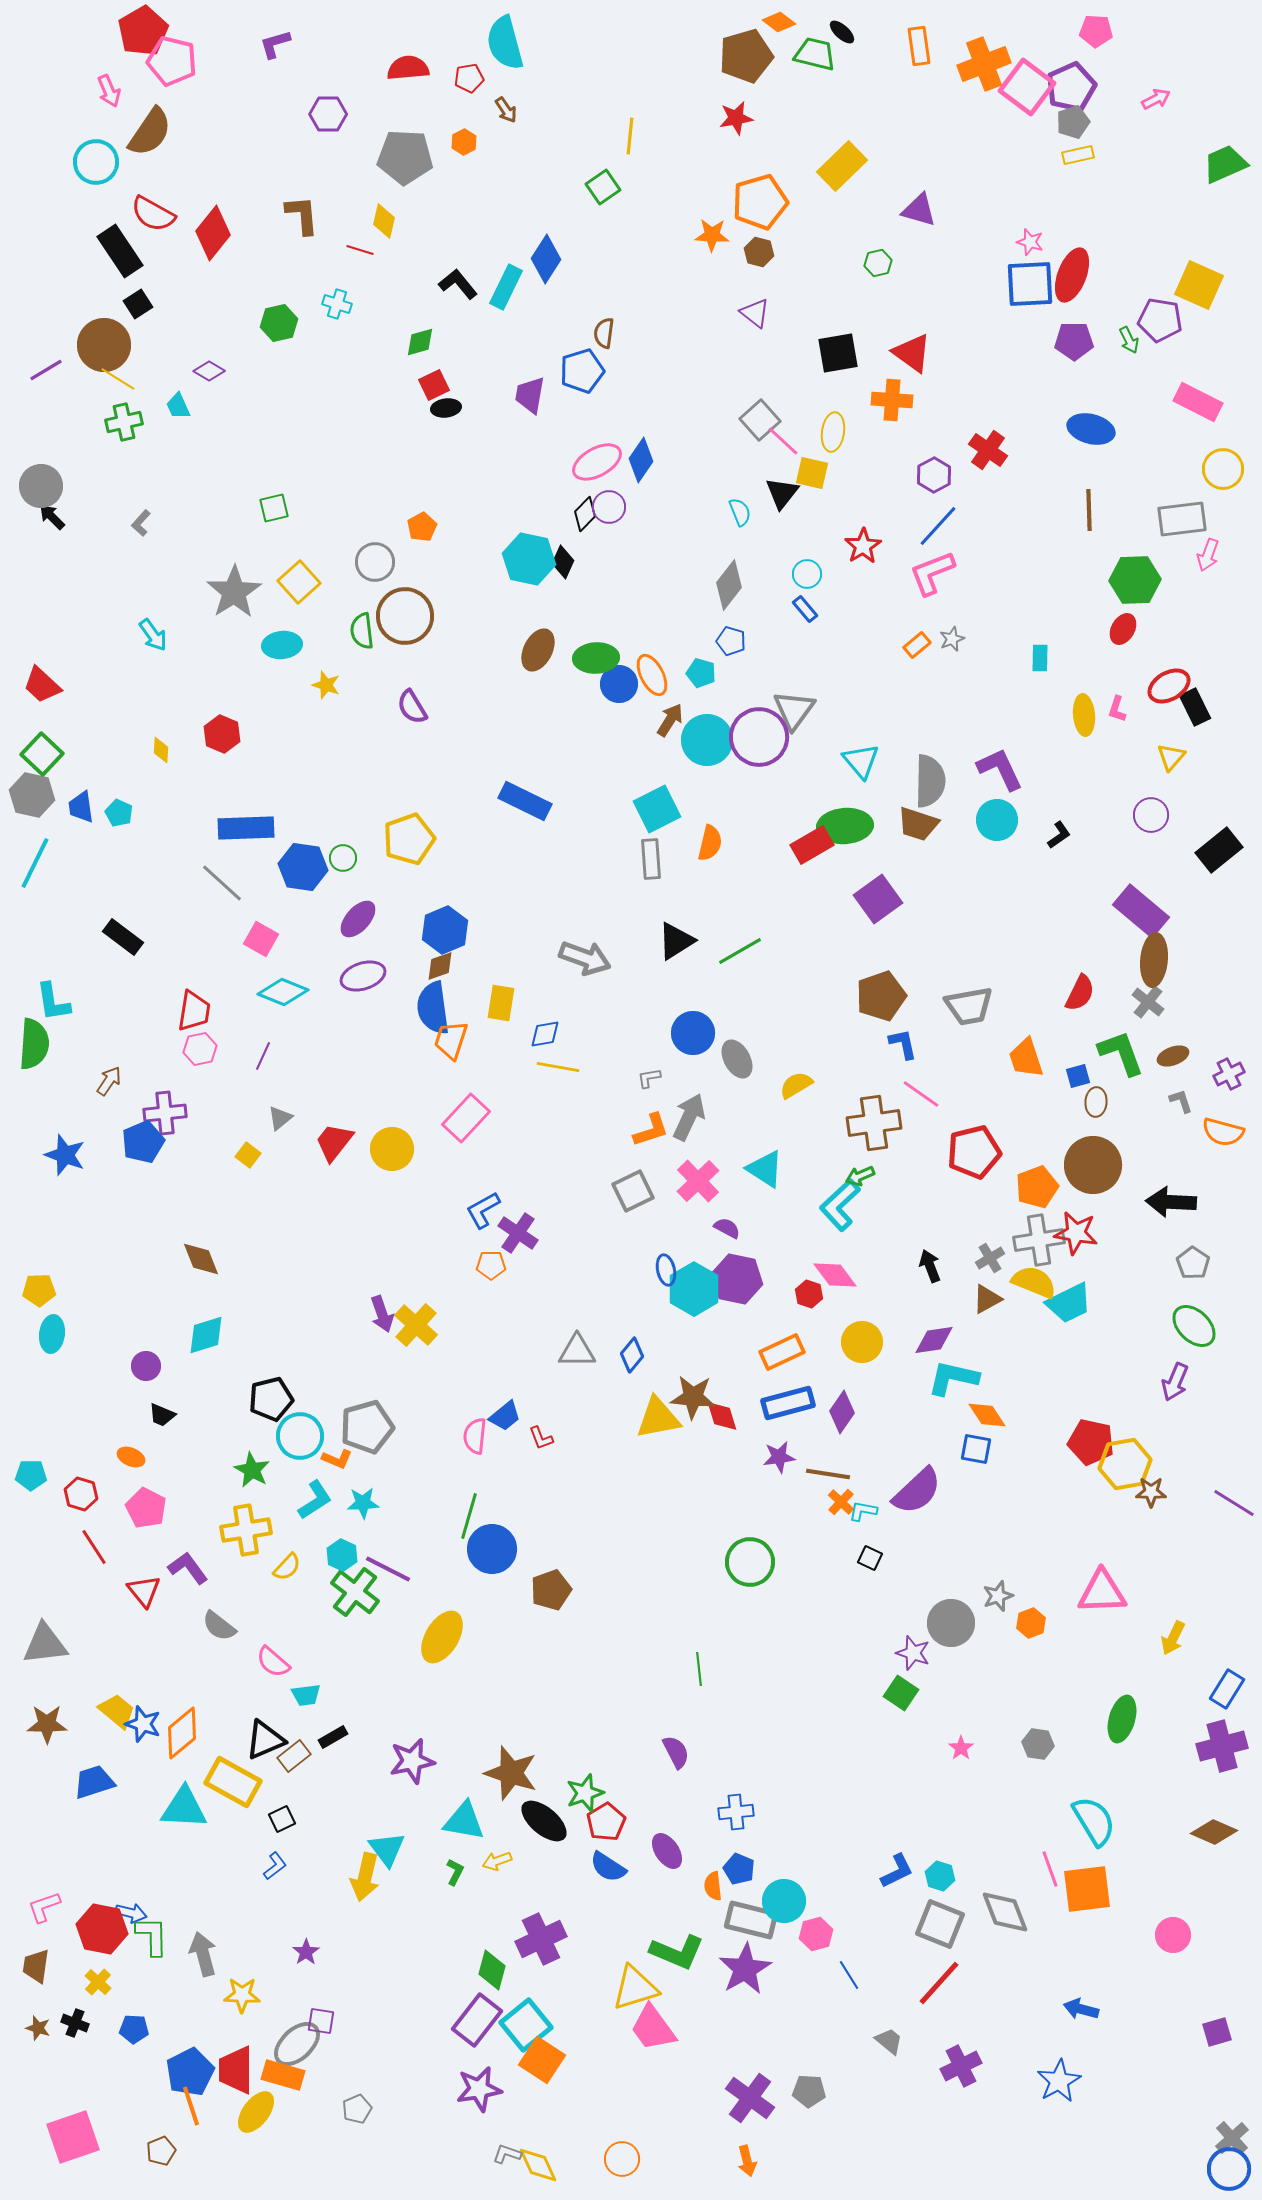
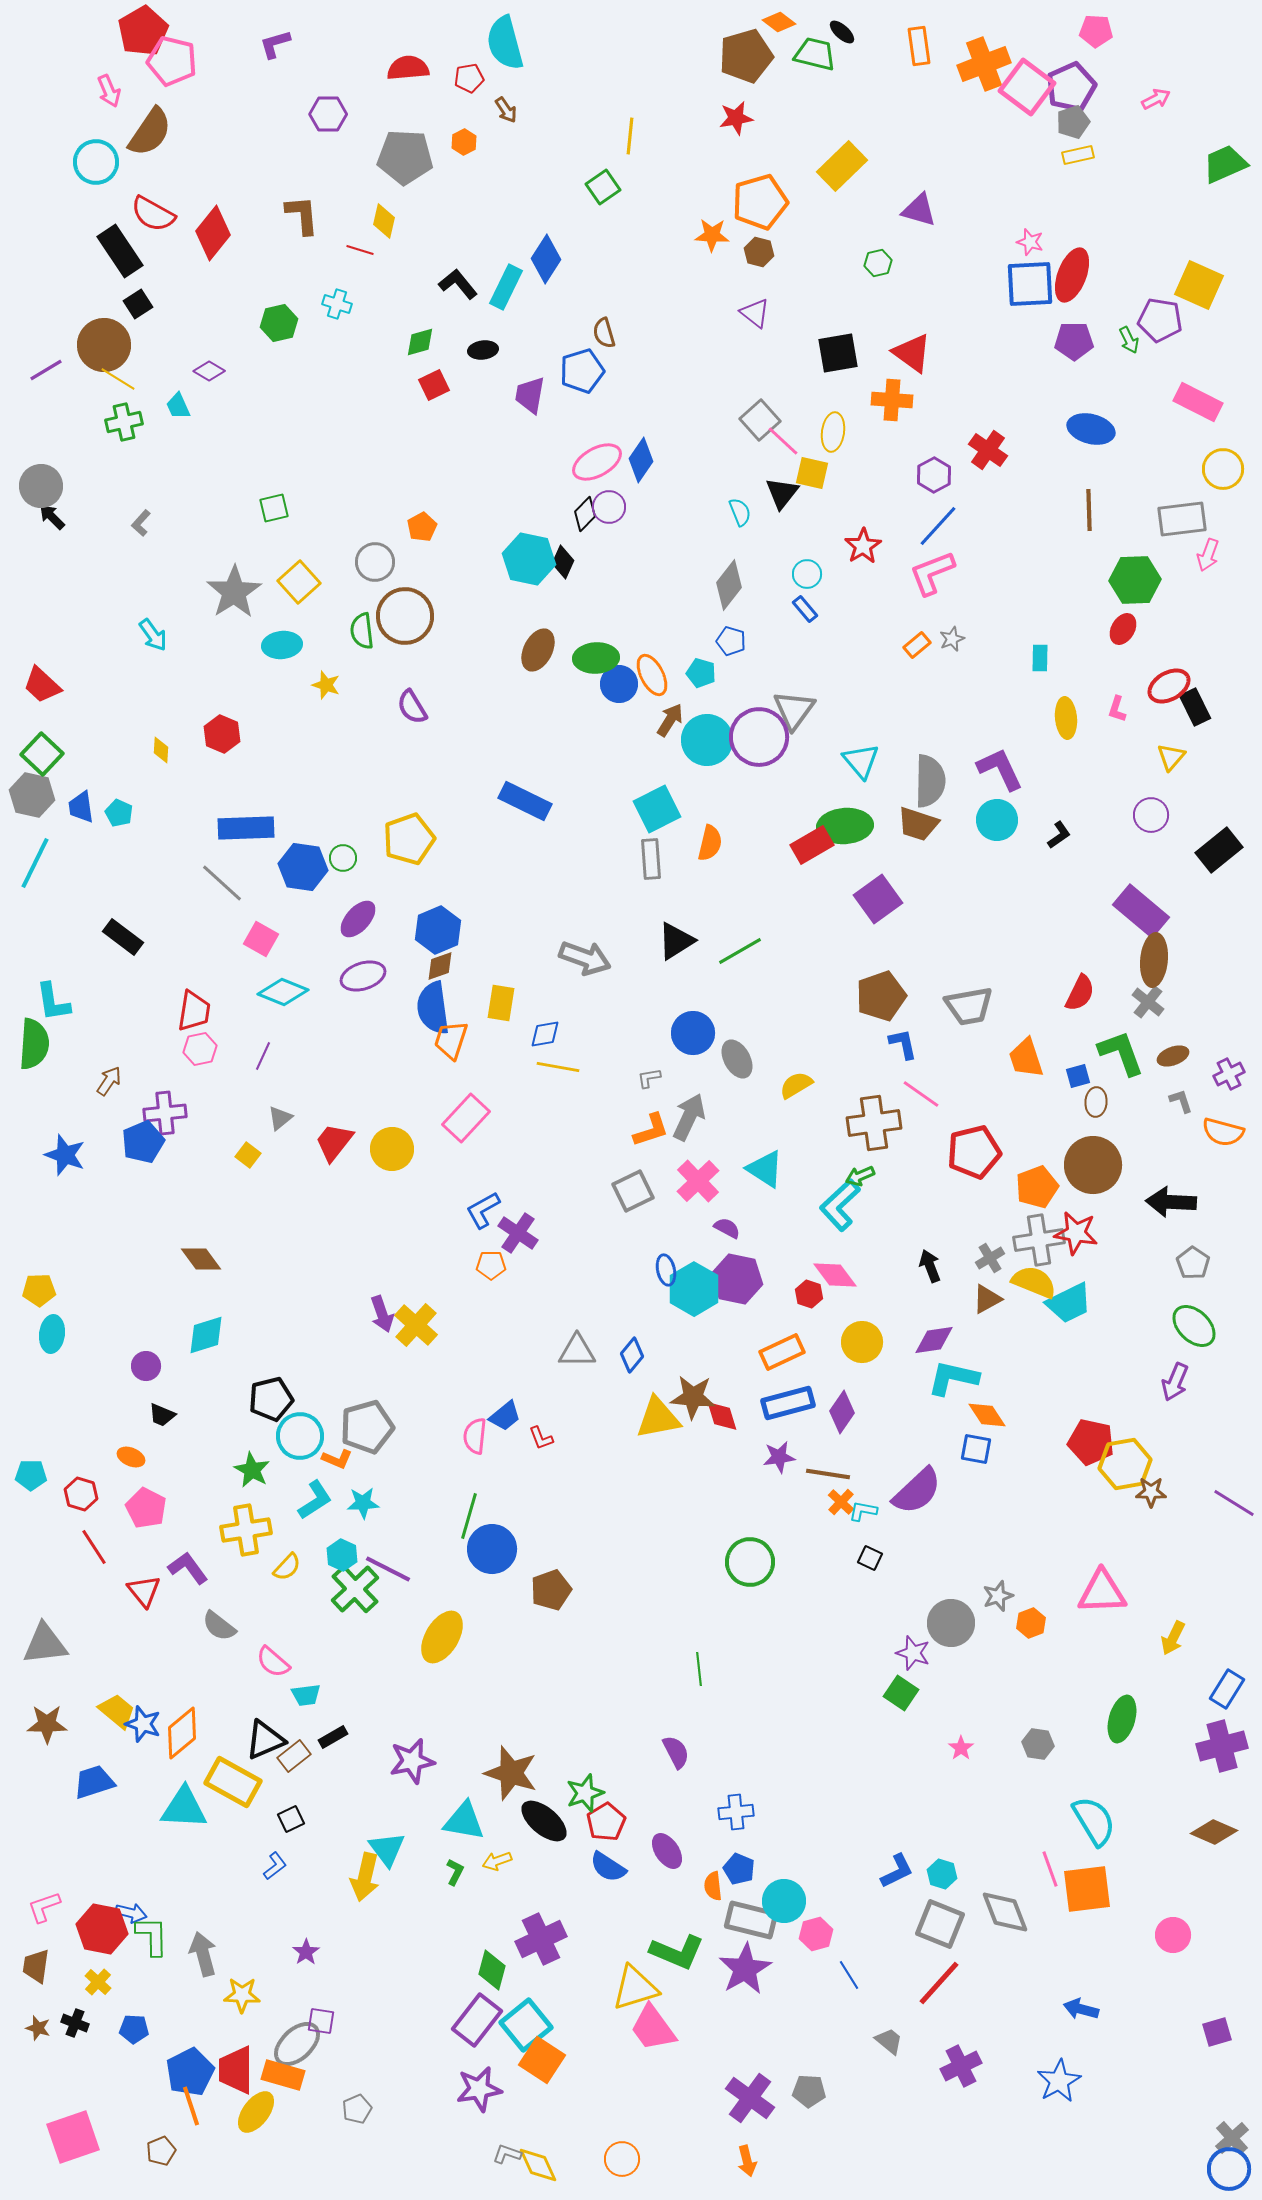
brown semicircle at (604, 333): rotated 24 degrees counterclockwise
black ellipse at (446, 408): moved 37 px right, 58 px up
yellow ellipse at (1084, 715): moved 18 px left, 3 px down
blue hexagon at (445, 930): moved 7 px left
brown diamond at (201, 1259): rotated 15 degrees counterclockwise
green cross at (355, 1592): moved 3 px up; rotated 9 degrees clockwise
black square at (282, 1819): moved 9 px right
cyan hexagon at (940, 1876): moved 2 px right, 2 px up
